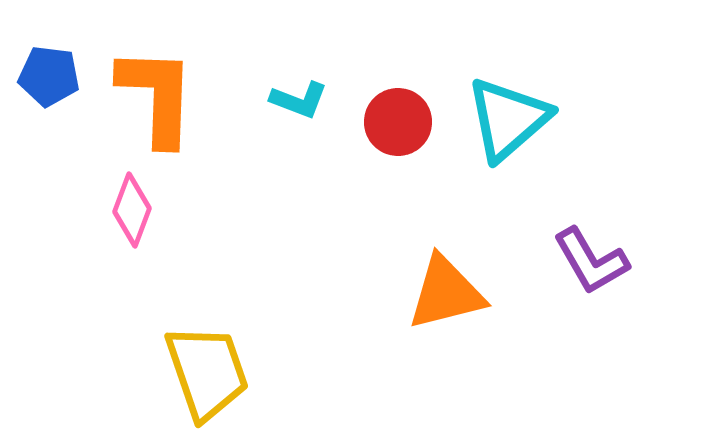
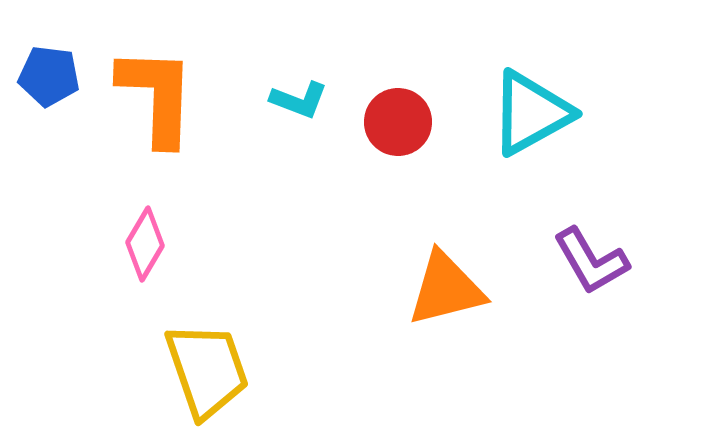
cyan triangle: moved 23 px right, 6 px up; rotated 12 degrees clockwise
pink diamond: moved 13 px right, 34 px down; rotated 10 degrees clockwise
orange triangle: moved 4 px up
yellow trapezoid: moved 2 px up
